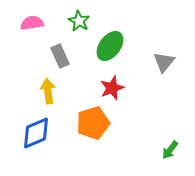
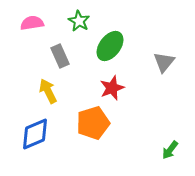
yellow arrow: rotated 20 degrees counterclockwise
blue diamond: moved 1 px left, 1 px down
